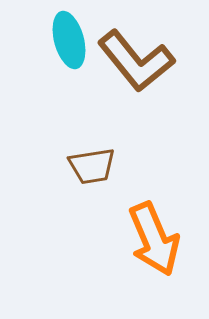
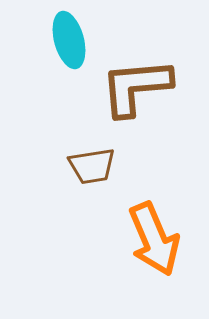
brown L-shape: moved 26 px down; rotated 124 degrees clockwise
